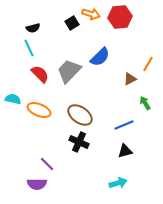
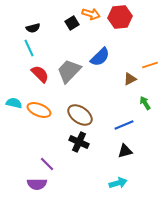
orange line: moved 2 px right, 1 px down; rotated 42 degrees clockwise
cyan semicircle: moved 1 px right, 4 px down
